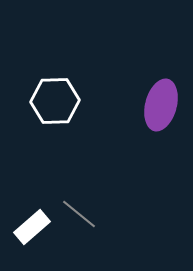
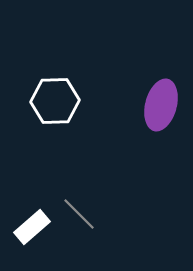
gray line: rotated 6 degrees clockwise
